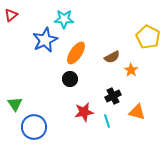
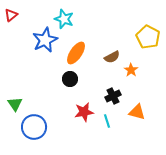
cyan star: rotated 18 degrees clockwise
